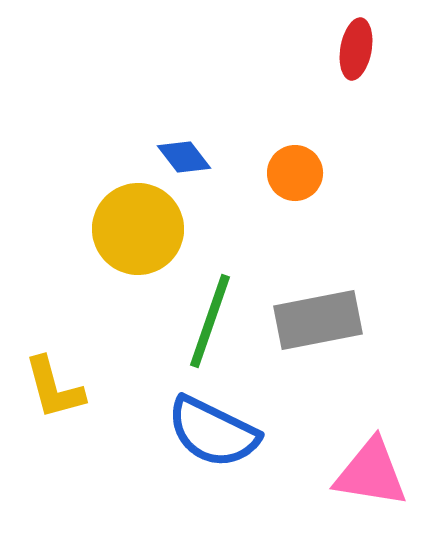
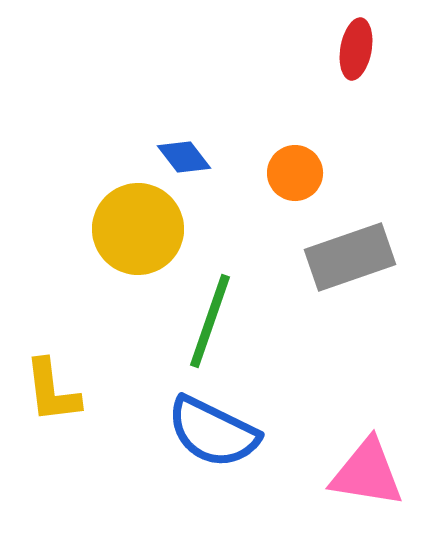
gray rectangle: moved 32 px right, 63 px up; rotated 8 degrees counterclockwise
yellow L-shape: moved 2 px left, 3 px down; rotated 8 degrees clockwise
pink triangle: moved 4 px left
